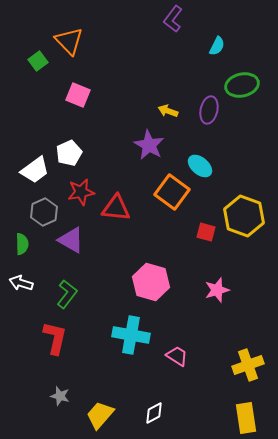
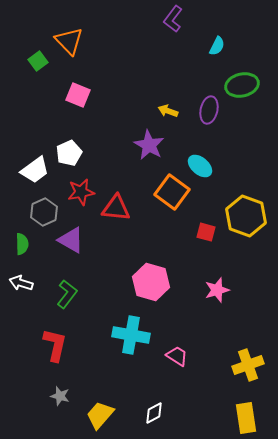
yellow hexagon: moved 2 px right
red L-shape: moved 7 px down
